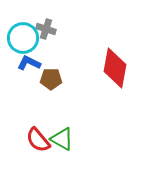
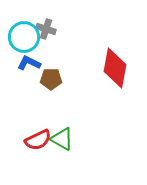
cyan circle: moved 1 px right, 1 px up
red semicircle: rotated 76 degrees counterclockwise
